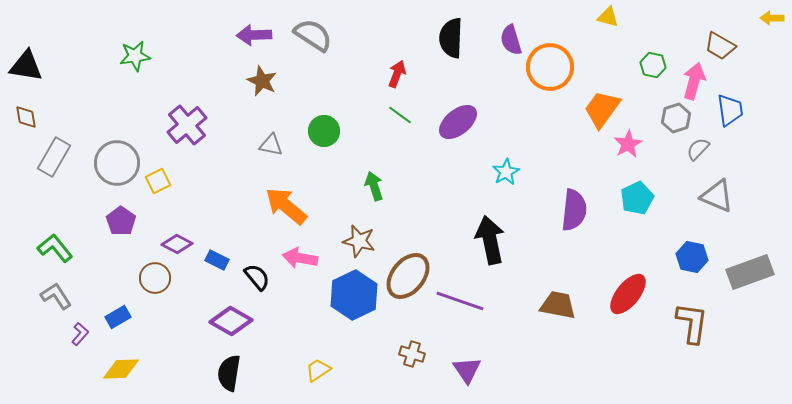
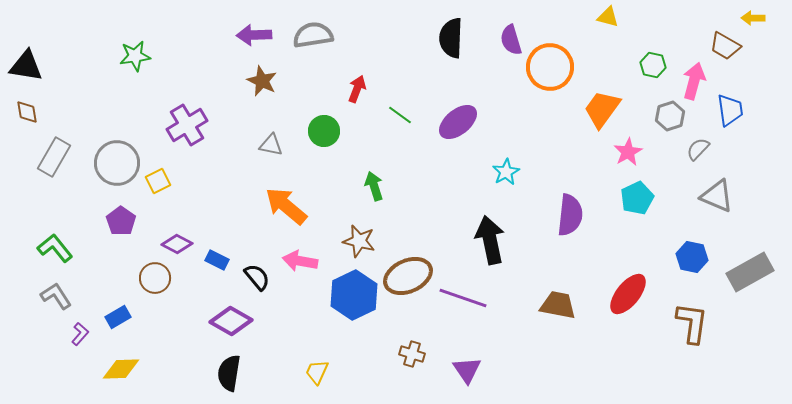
yellow arrow at (772, 18): moved 19 px left
gray semicircle at (313, 35): rotated 42 degrees counterclockwise
brown trapezoid at (720, 46): moved 5 px right
red arrow at (397, 74): moved 40 px left, 15 px down
brown diamond at (26, 117): moved 1 px right, 5 px up
gray hexagon at (676, 118): moved 6 px left, 2 px up
purple cross at (187, 125): rotated 9 degrees clockwise
pink star at (628, 144): moved 8 px down
purple semicircle at (574, 210): moved 4 px left, 5 px down
pink arrow at (300, 258): moved 3 px down
gray rectangle at (750, 272): rotated 9 degrees counterclockwise
brown ellipse at (408, 276): rotated 27 degrees clockwise
purple line at (460, 301): moved 3 px right, 3 px up
yellow trapezoid at (318, 370): moved 1 px left, 2 px down; rotated 32 degrees counterclockwise
